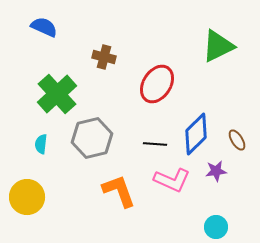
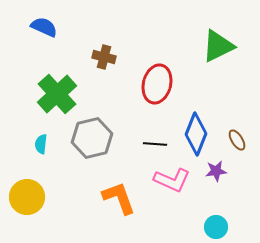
red ellipse: rotated 18 degrees counterclockwise
blue diamond: rotated 24 degrees counterclockwise
orange L-shape: moved 7 px down
